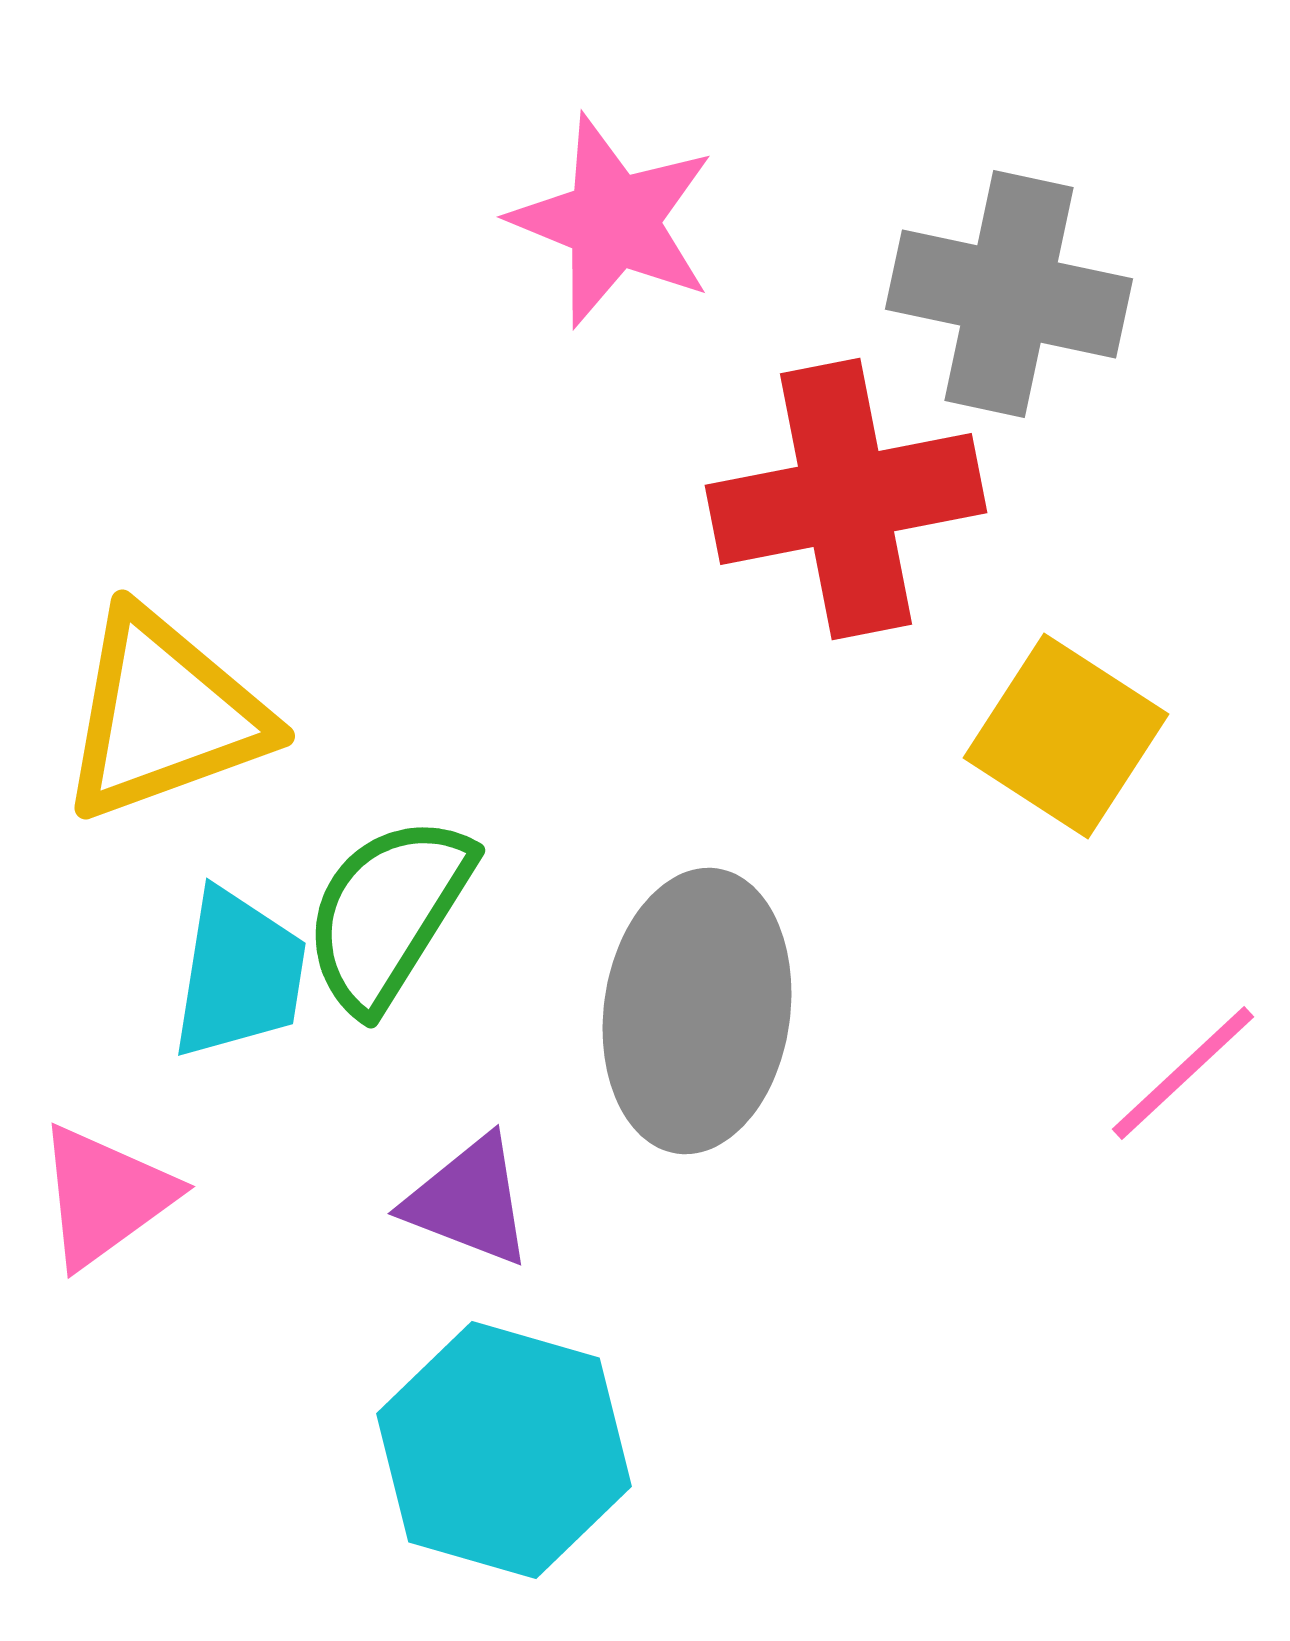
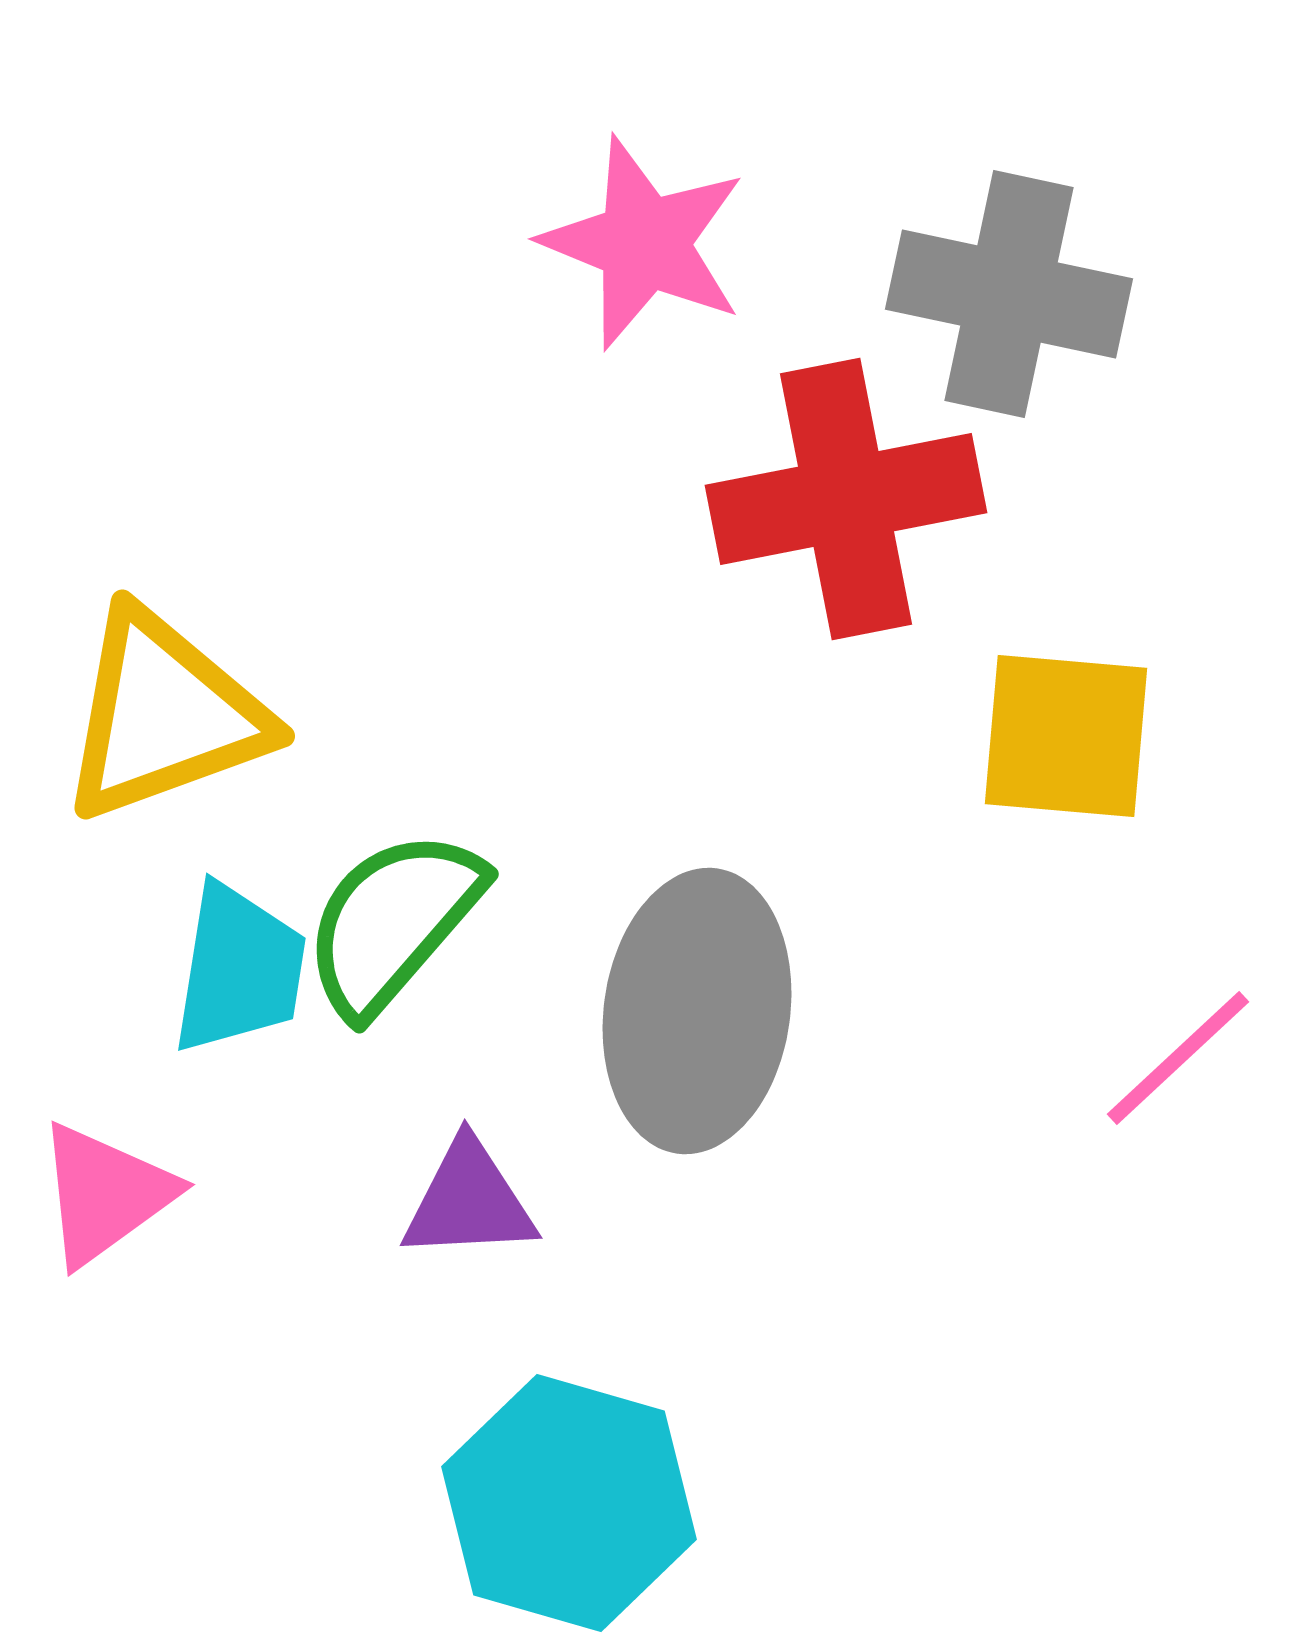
pink star: moved 31 px right, 22 px down
yellow square: rotated 28 degrees counterclockwise
green semicircle: moved 5 px right, 9 px down; rotated 9 degrees clockwise
cyan trapezoid: moved 5 px up
pink line: moved 5 px left, 15 px up
pink triangle: moved 2 px up
purple triangle: rotated 24 degrees counterclockwise
cyan hexagon: moved 65 px right, 53 px down
